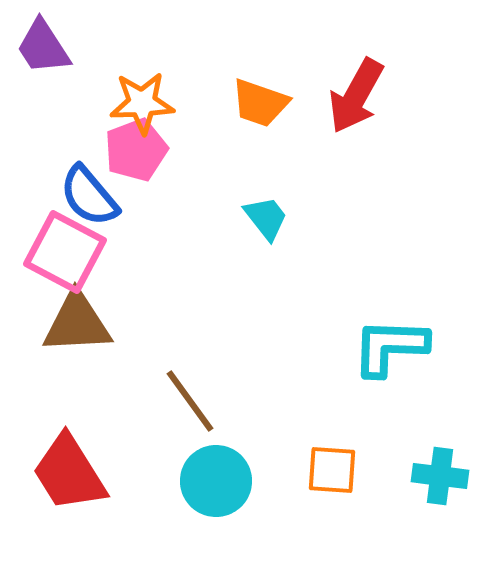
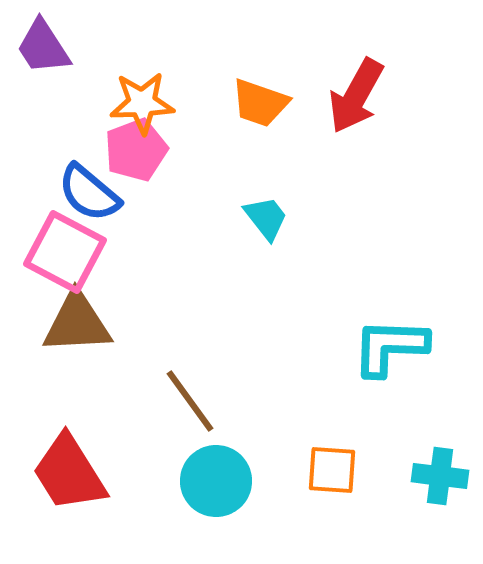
blue semicircle: moved 3 px up; rotated 10 degrees counterclockwise
